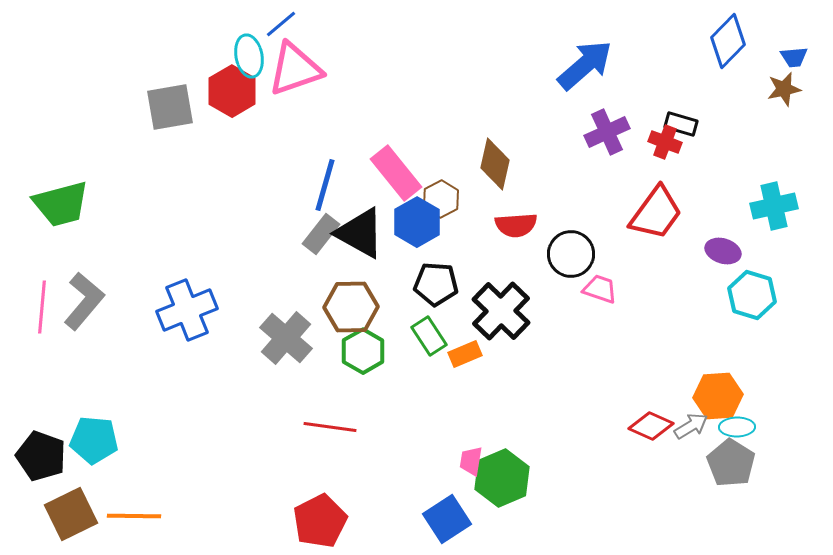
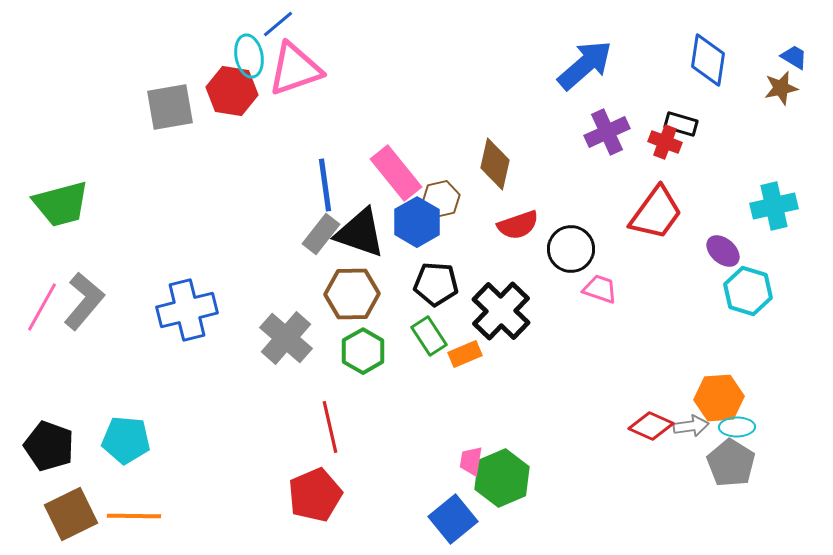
blue line at (281, 24): moved 3 px left
blue diamond at (728, 41): moved 20 px left, 19 px down; rotated 36 degrees counterclockwise
blue trapezoid at (794, 57): rotated 144 degrees counterclockwise
brown star at (784, 89): moved 3 px left, 1 px up
red hexagon at (232, 91): rotated 21 degrees counterclockwise
blue line at (325, 185): rotated 24 degrees counterclockwise
brown hexagon at (441, 199): rotated 15 degrees clockwise
red semicircle at (516, 225): moved 2 px right; rotated 15 degrees counterclockwise
black triangle at (360, 233): rotated 10 degrees counterclockwise
purple ellipse at (723, 251): rotated 24 degrees clockwise
black circle at (571, 254): moved 5 px up
cyan hexagon at (752, 295): moved 4 px left, 4 px up
pink line at (42, 307): rotated 24 degrees clockwise
brown hexagon at (351, 307): moved 1 px right, 13 px up
blue cross at (187, 310): rotated 8 degrees clockwise
orange hexagon at (718, 396): moved 1 px right, 2 px down
gray arrow at (691, 426): rotated 24 degrees clockwise
red line at (330, 427): rotated 69 degrees clockwise
cyan pentagon at (94, 440): moved 32 px right
black pentagon at (41, 456): moved 8 px right, 10 px up
blue square at (447, 519): moved 6 px right; rotated 6 degrees counterclockwise
red pentagon at (320, 521): moved 5 px left, 26 px up; rotated 4 degrees clockwise
